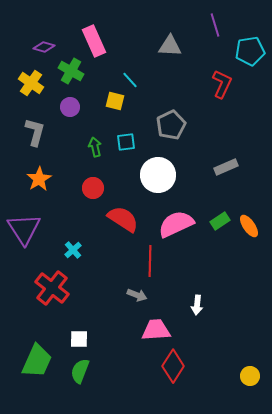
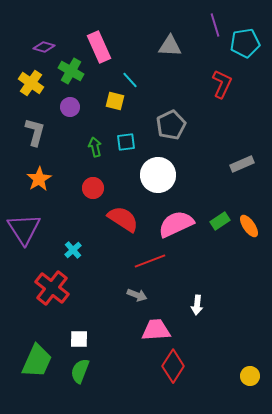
pink rectangle: moved 5 px right, 6 px down
cyan pentagon: moved 5 px left, 8 px up
gray rectangle: moved 16 px right, 3 px up
red line: rotated 68 degrees clockwise
